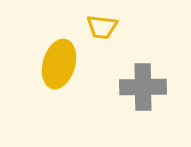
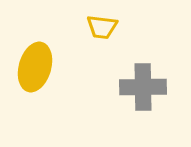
yellow ellipse: moved 24 px left, 3 px down
